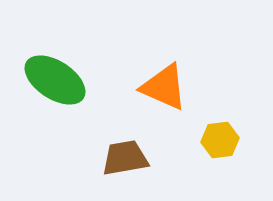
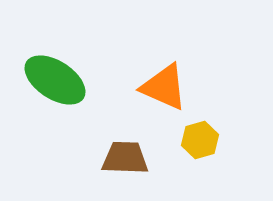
yellow hexagon: moved 20 px left; rotated 9 degrees counterclockwise
brown trapezoid: rotated 12 degrees clockwise
